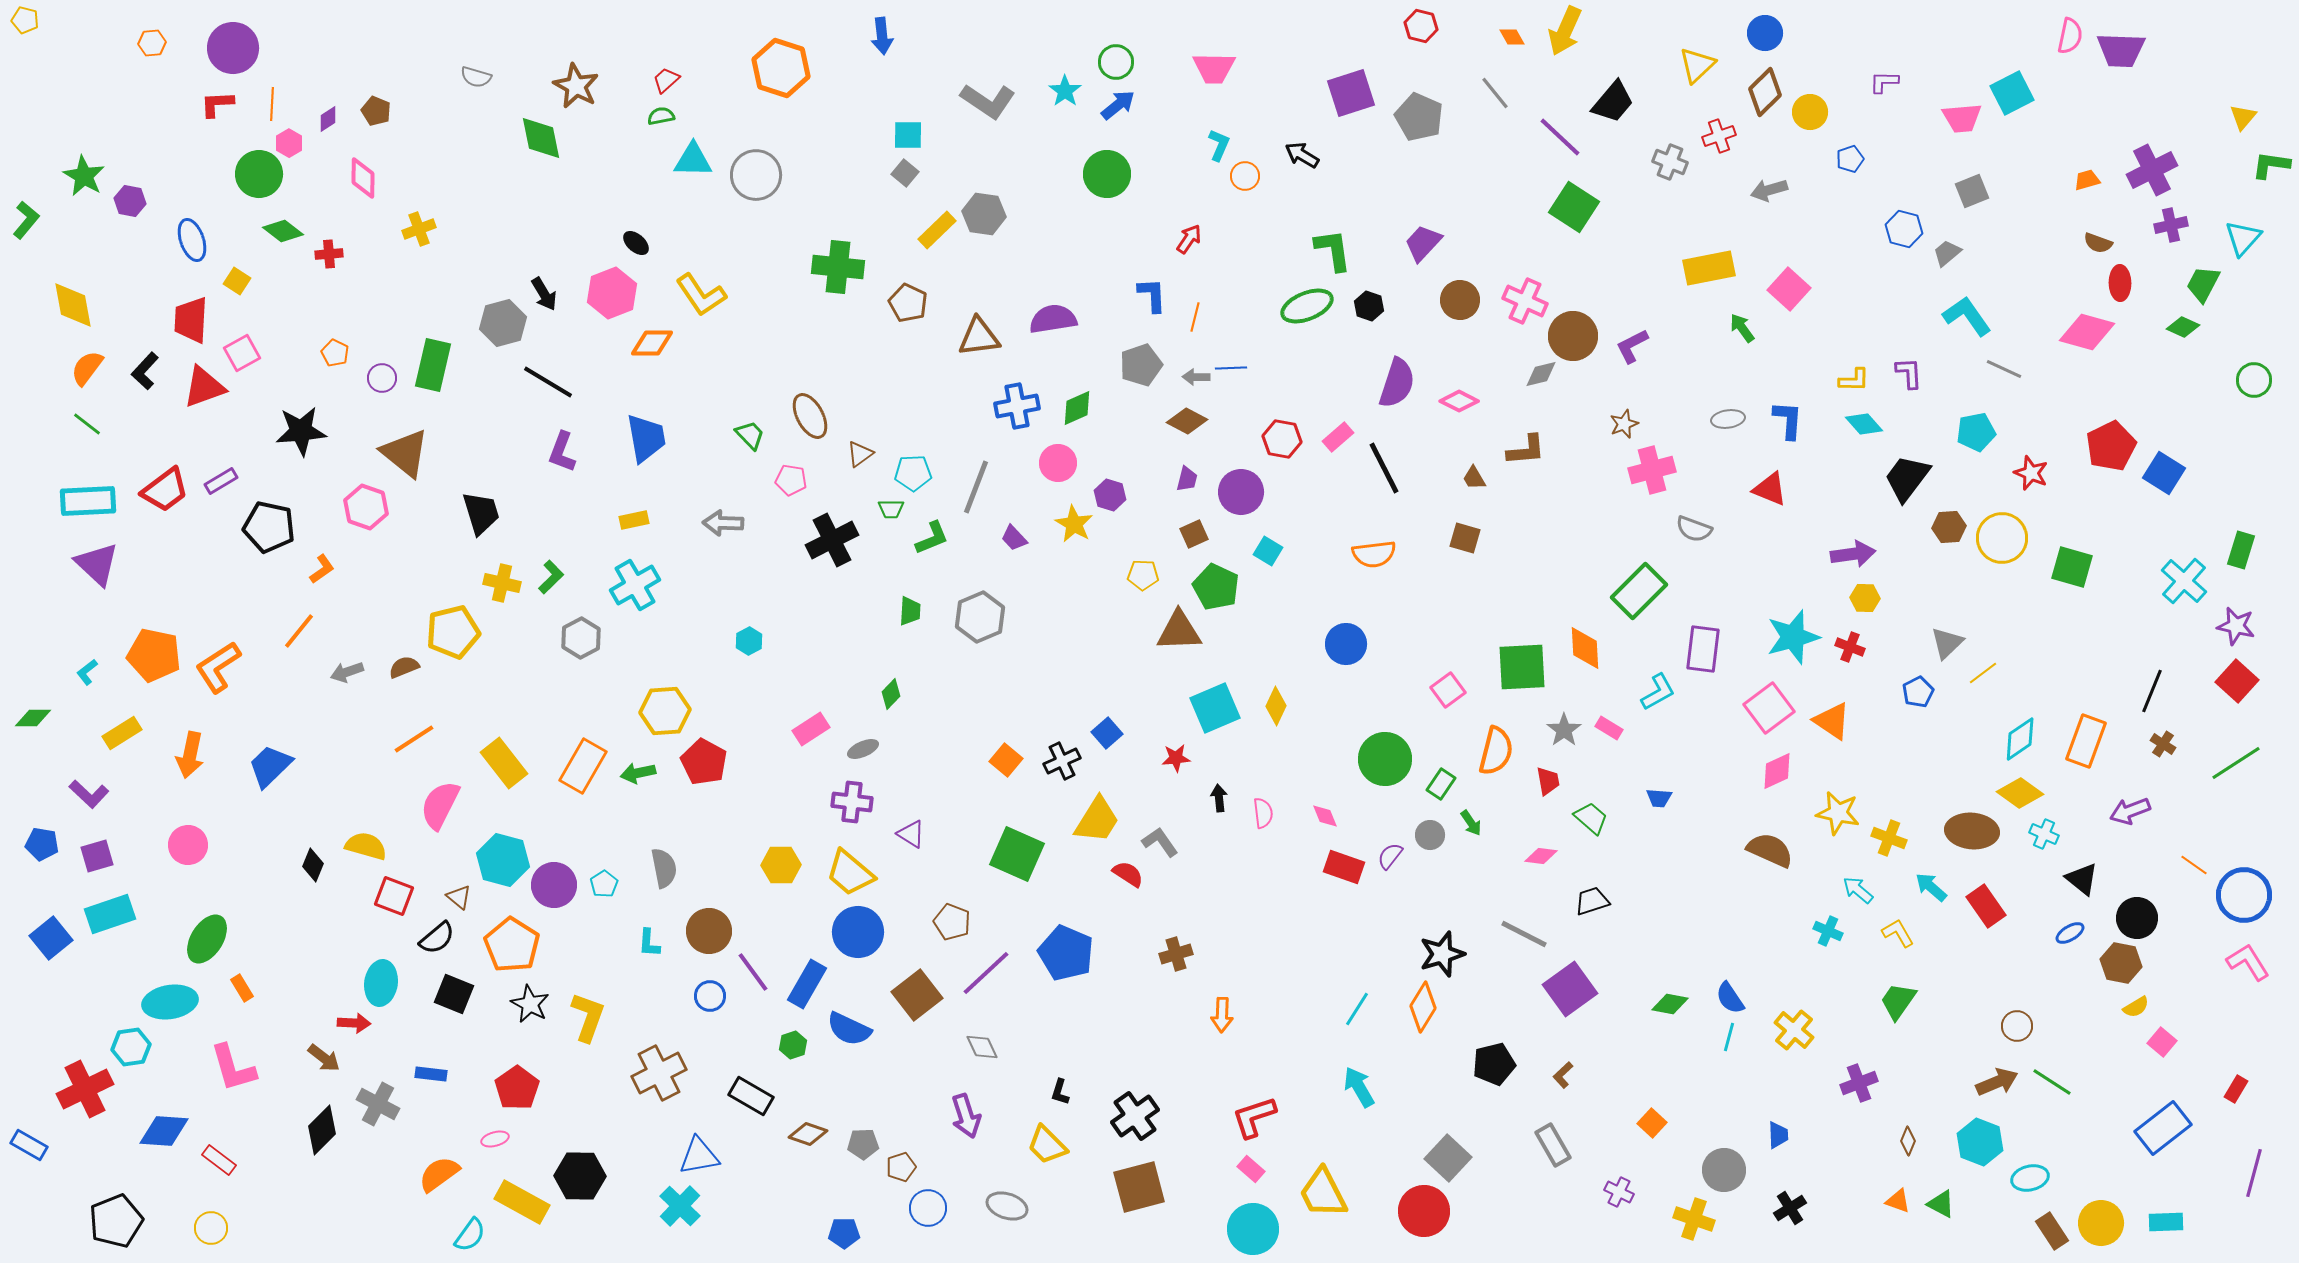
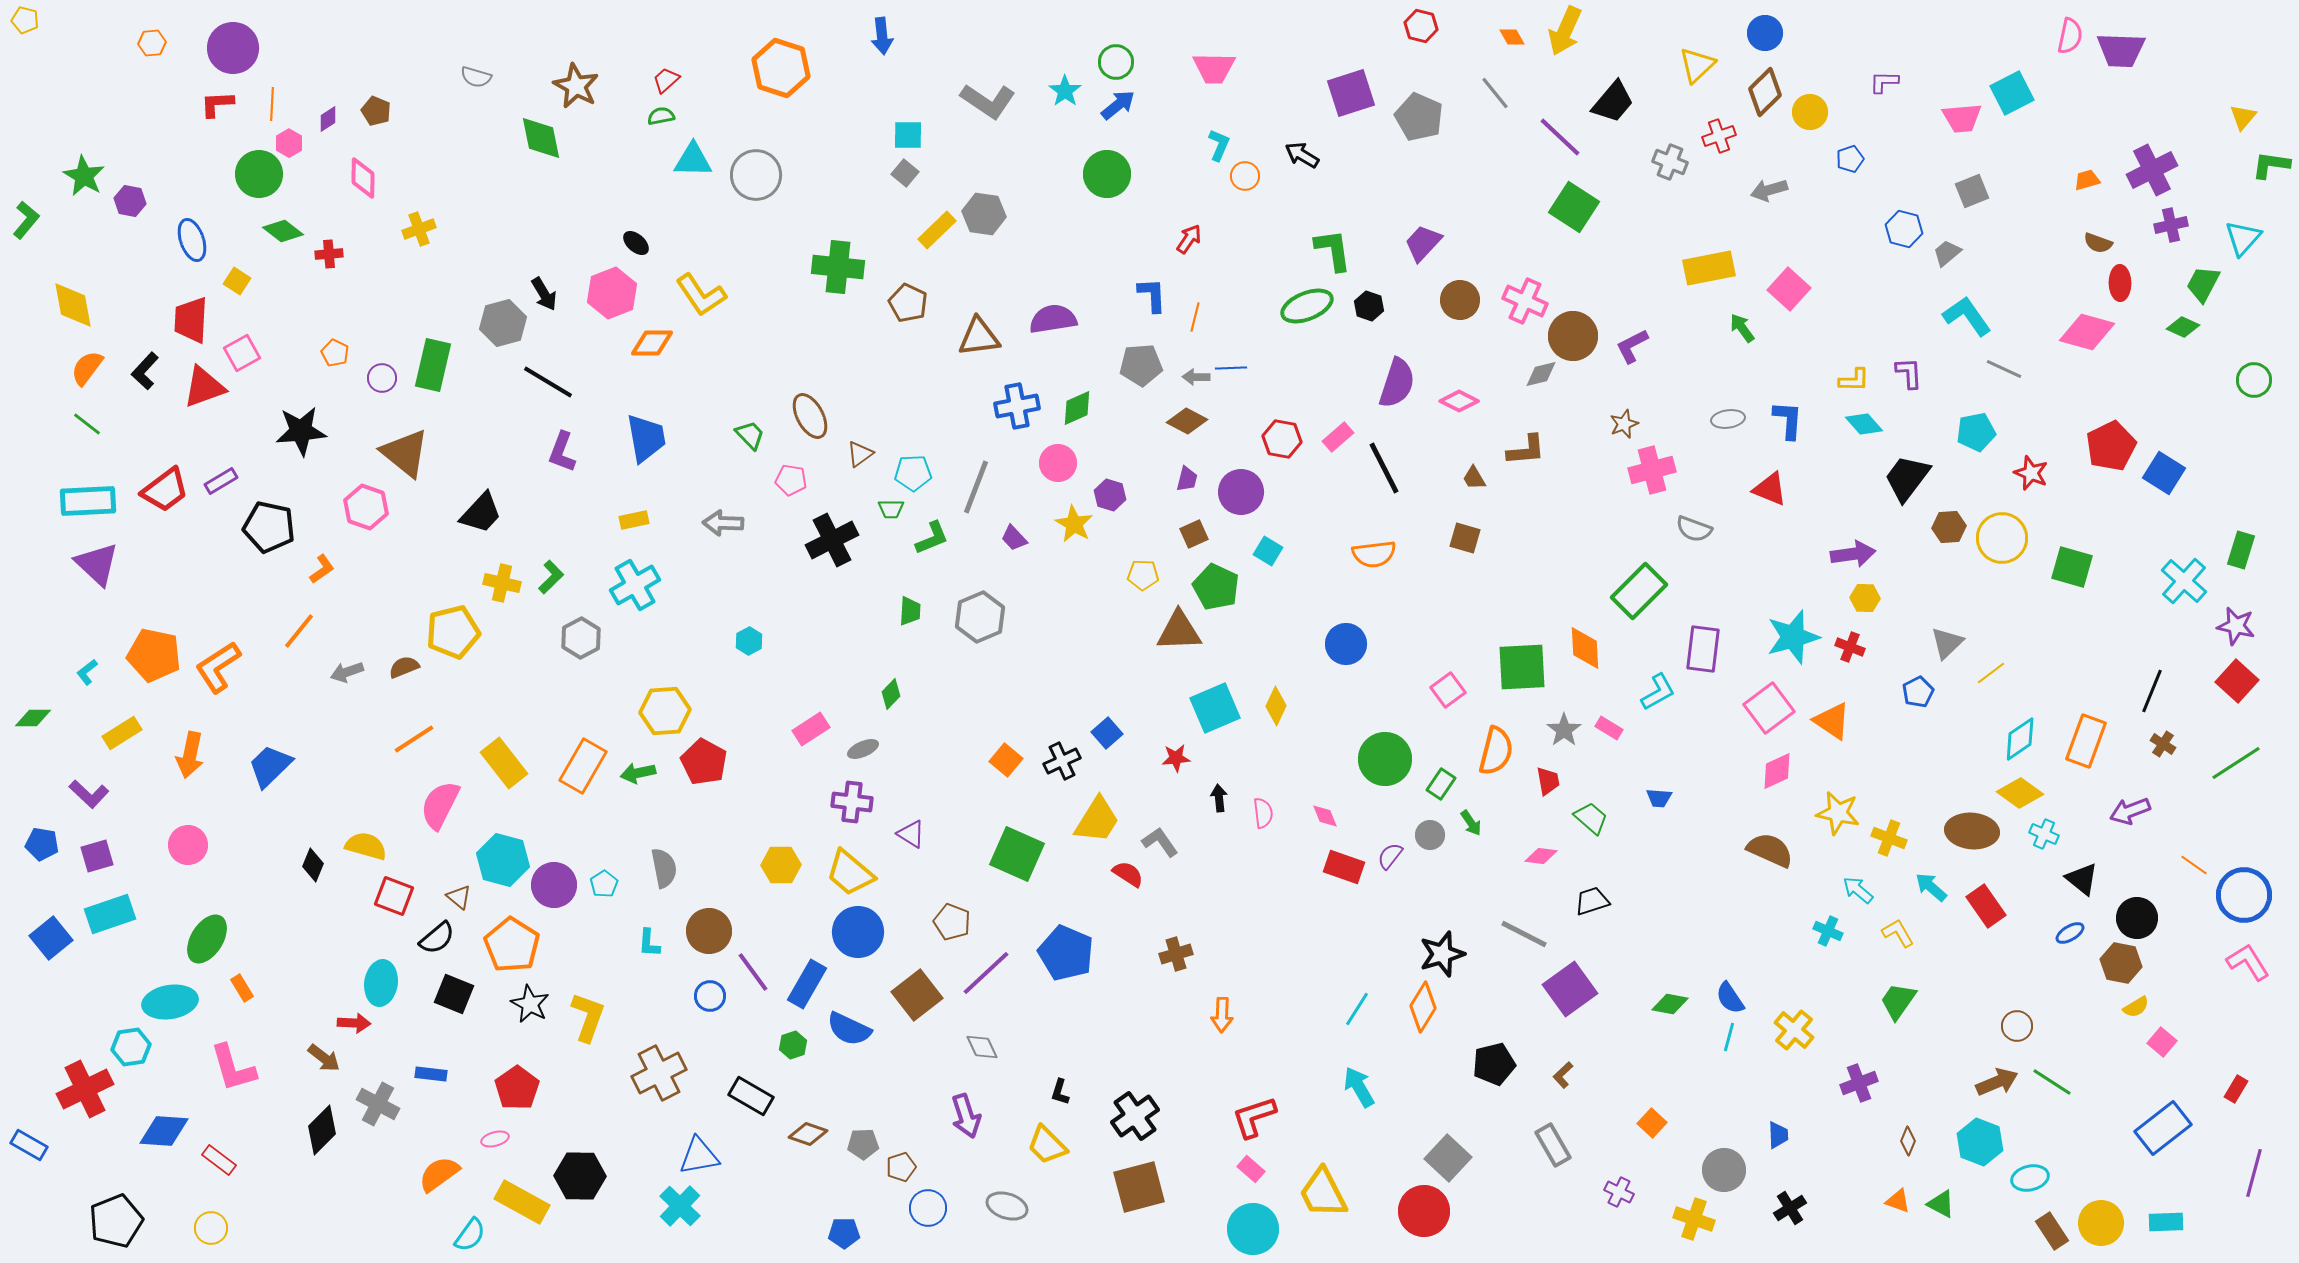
gray pentagon at (1141, 365): rotated 15 degrees clockwise
black trapezoid at (481, 513): rotated 60 degrees clockwise
yellow line at (1983, 673): moved 8 px right
